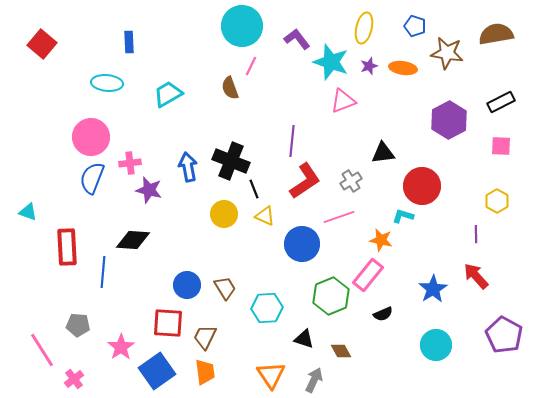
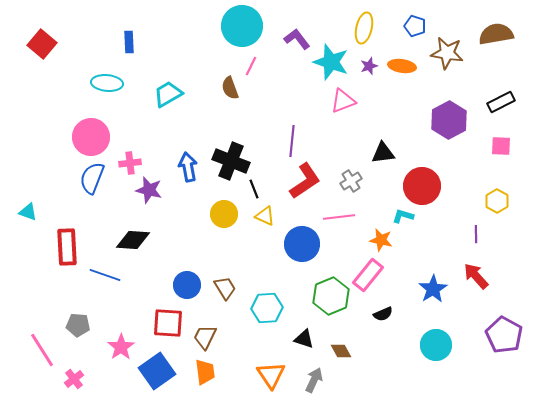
orange ellipse at (403, 68): moved 1 px left, 2 px up
pink line at (339, 217): rotated 12 degrees clockwise
blue line at (103, 272): moved 2 px right, 3 px down; rotated 76 degrees counterclockwise
